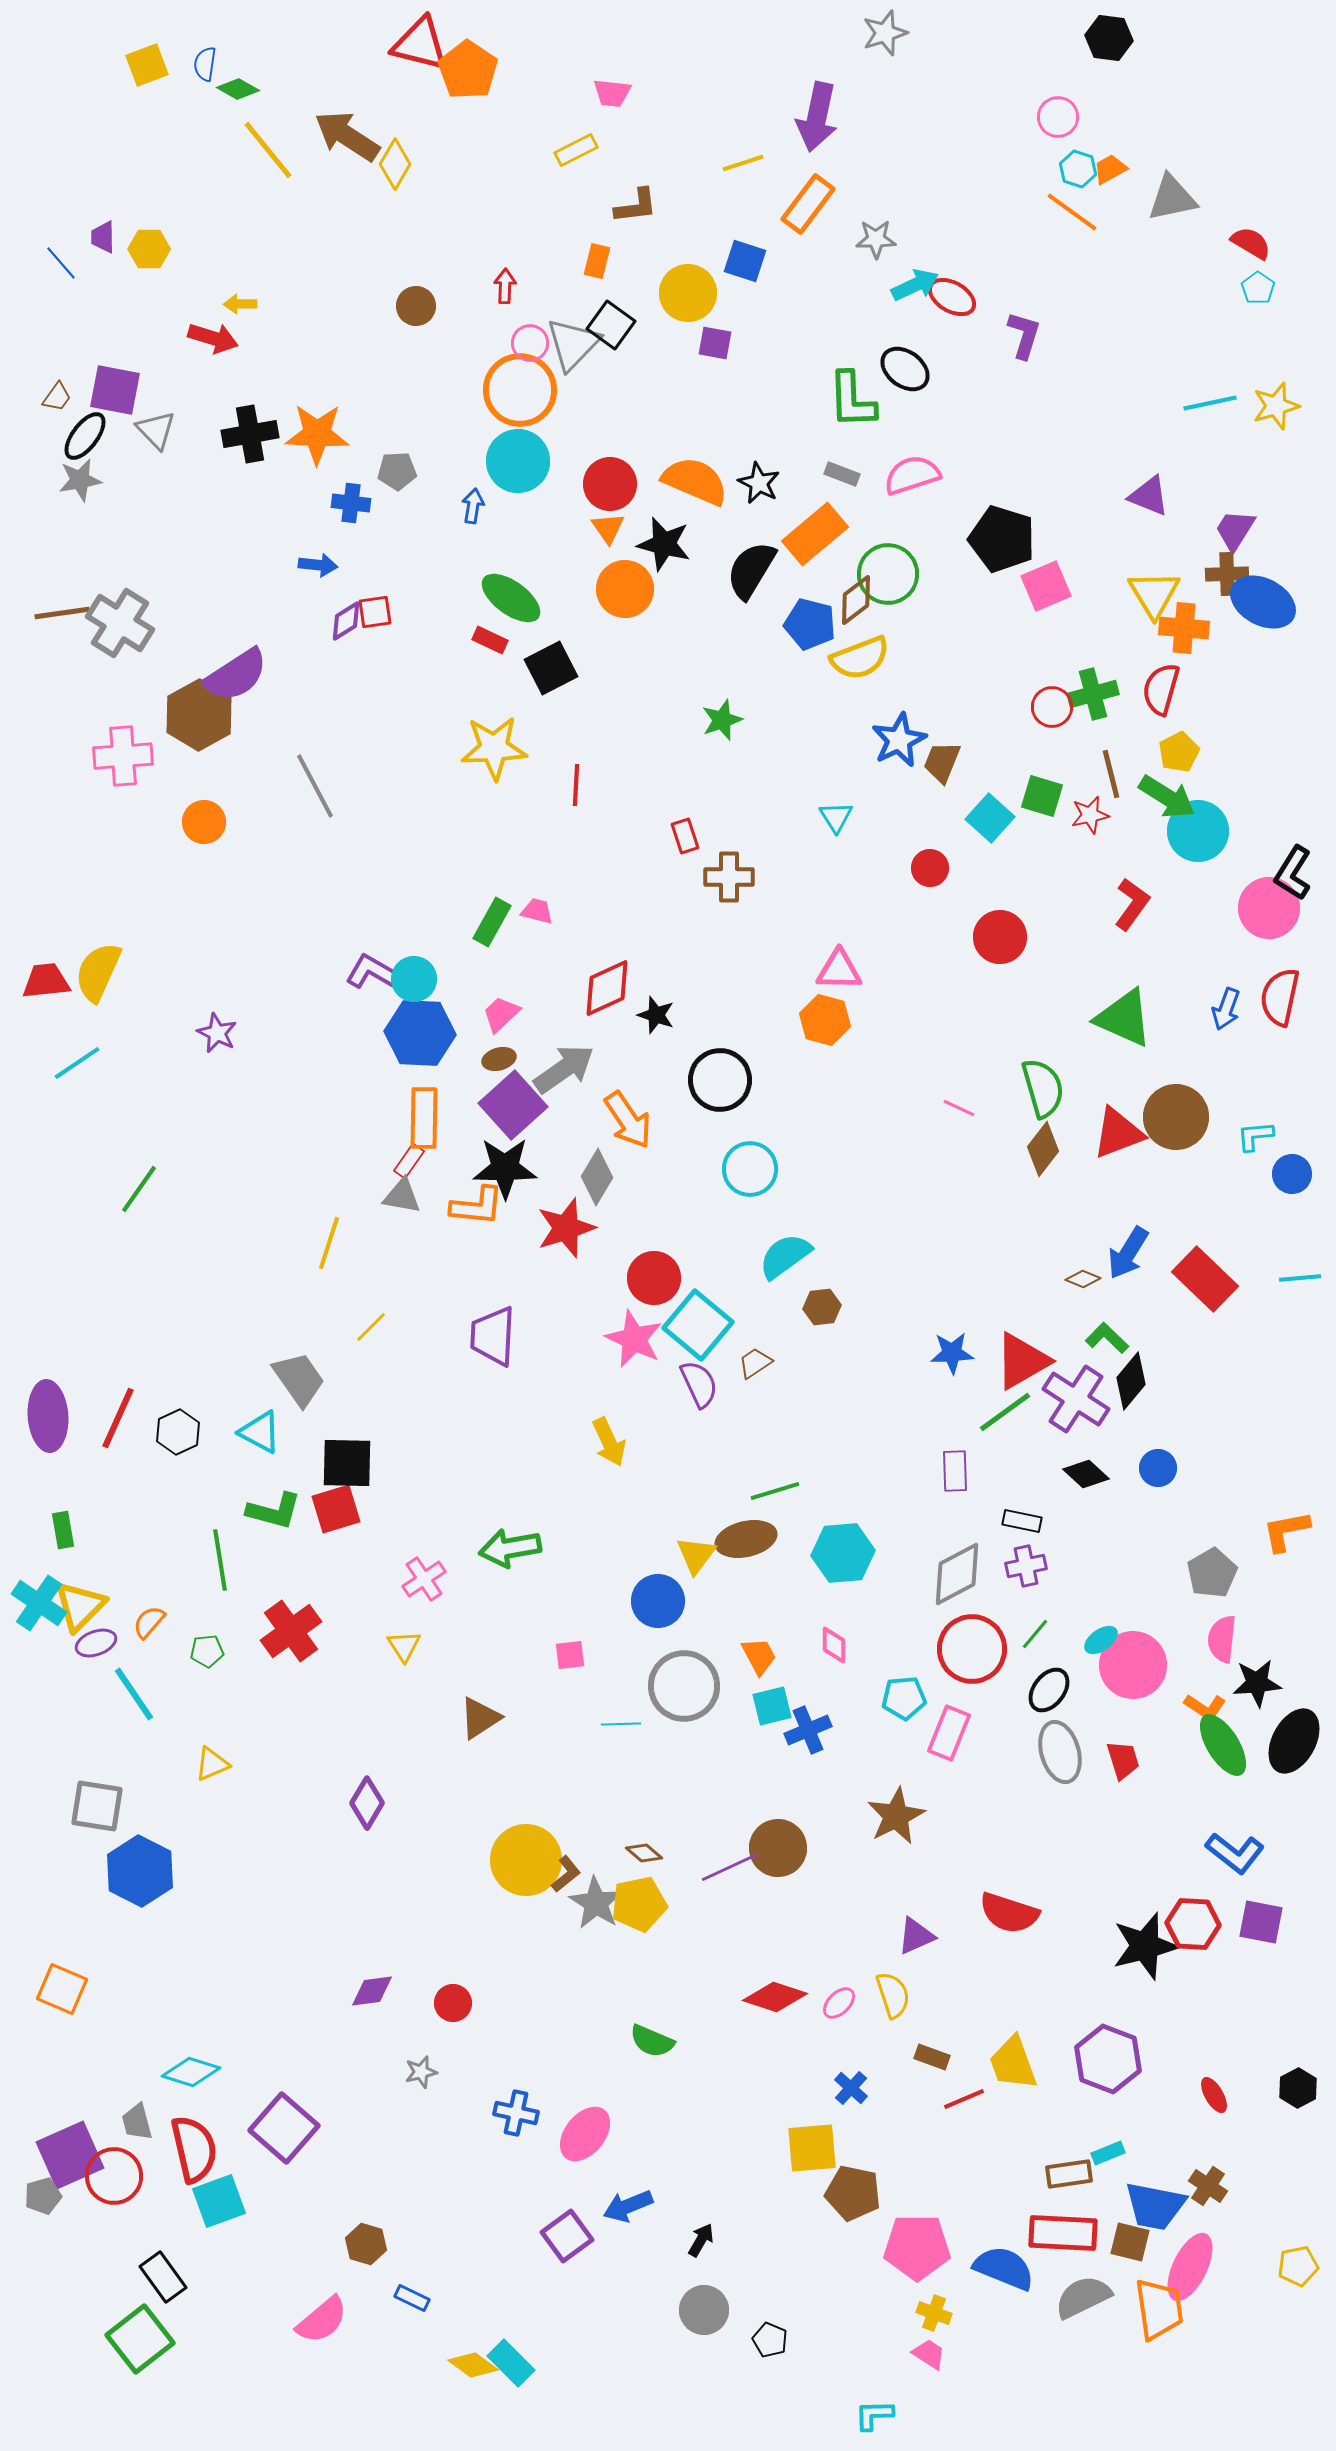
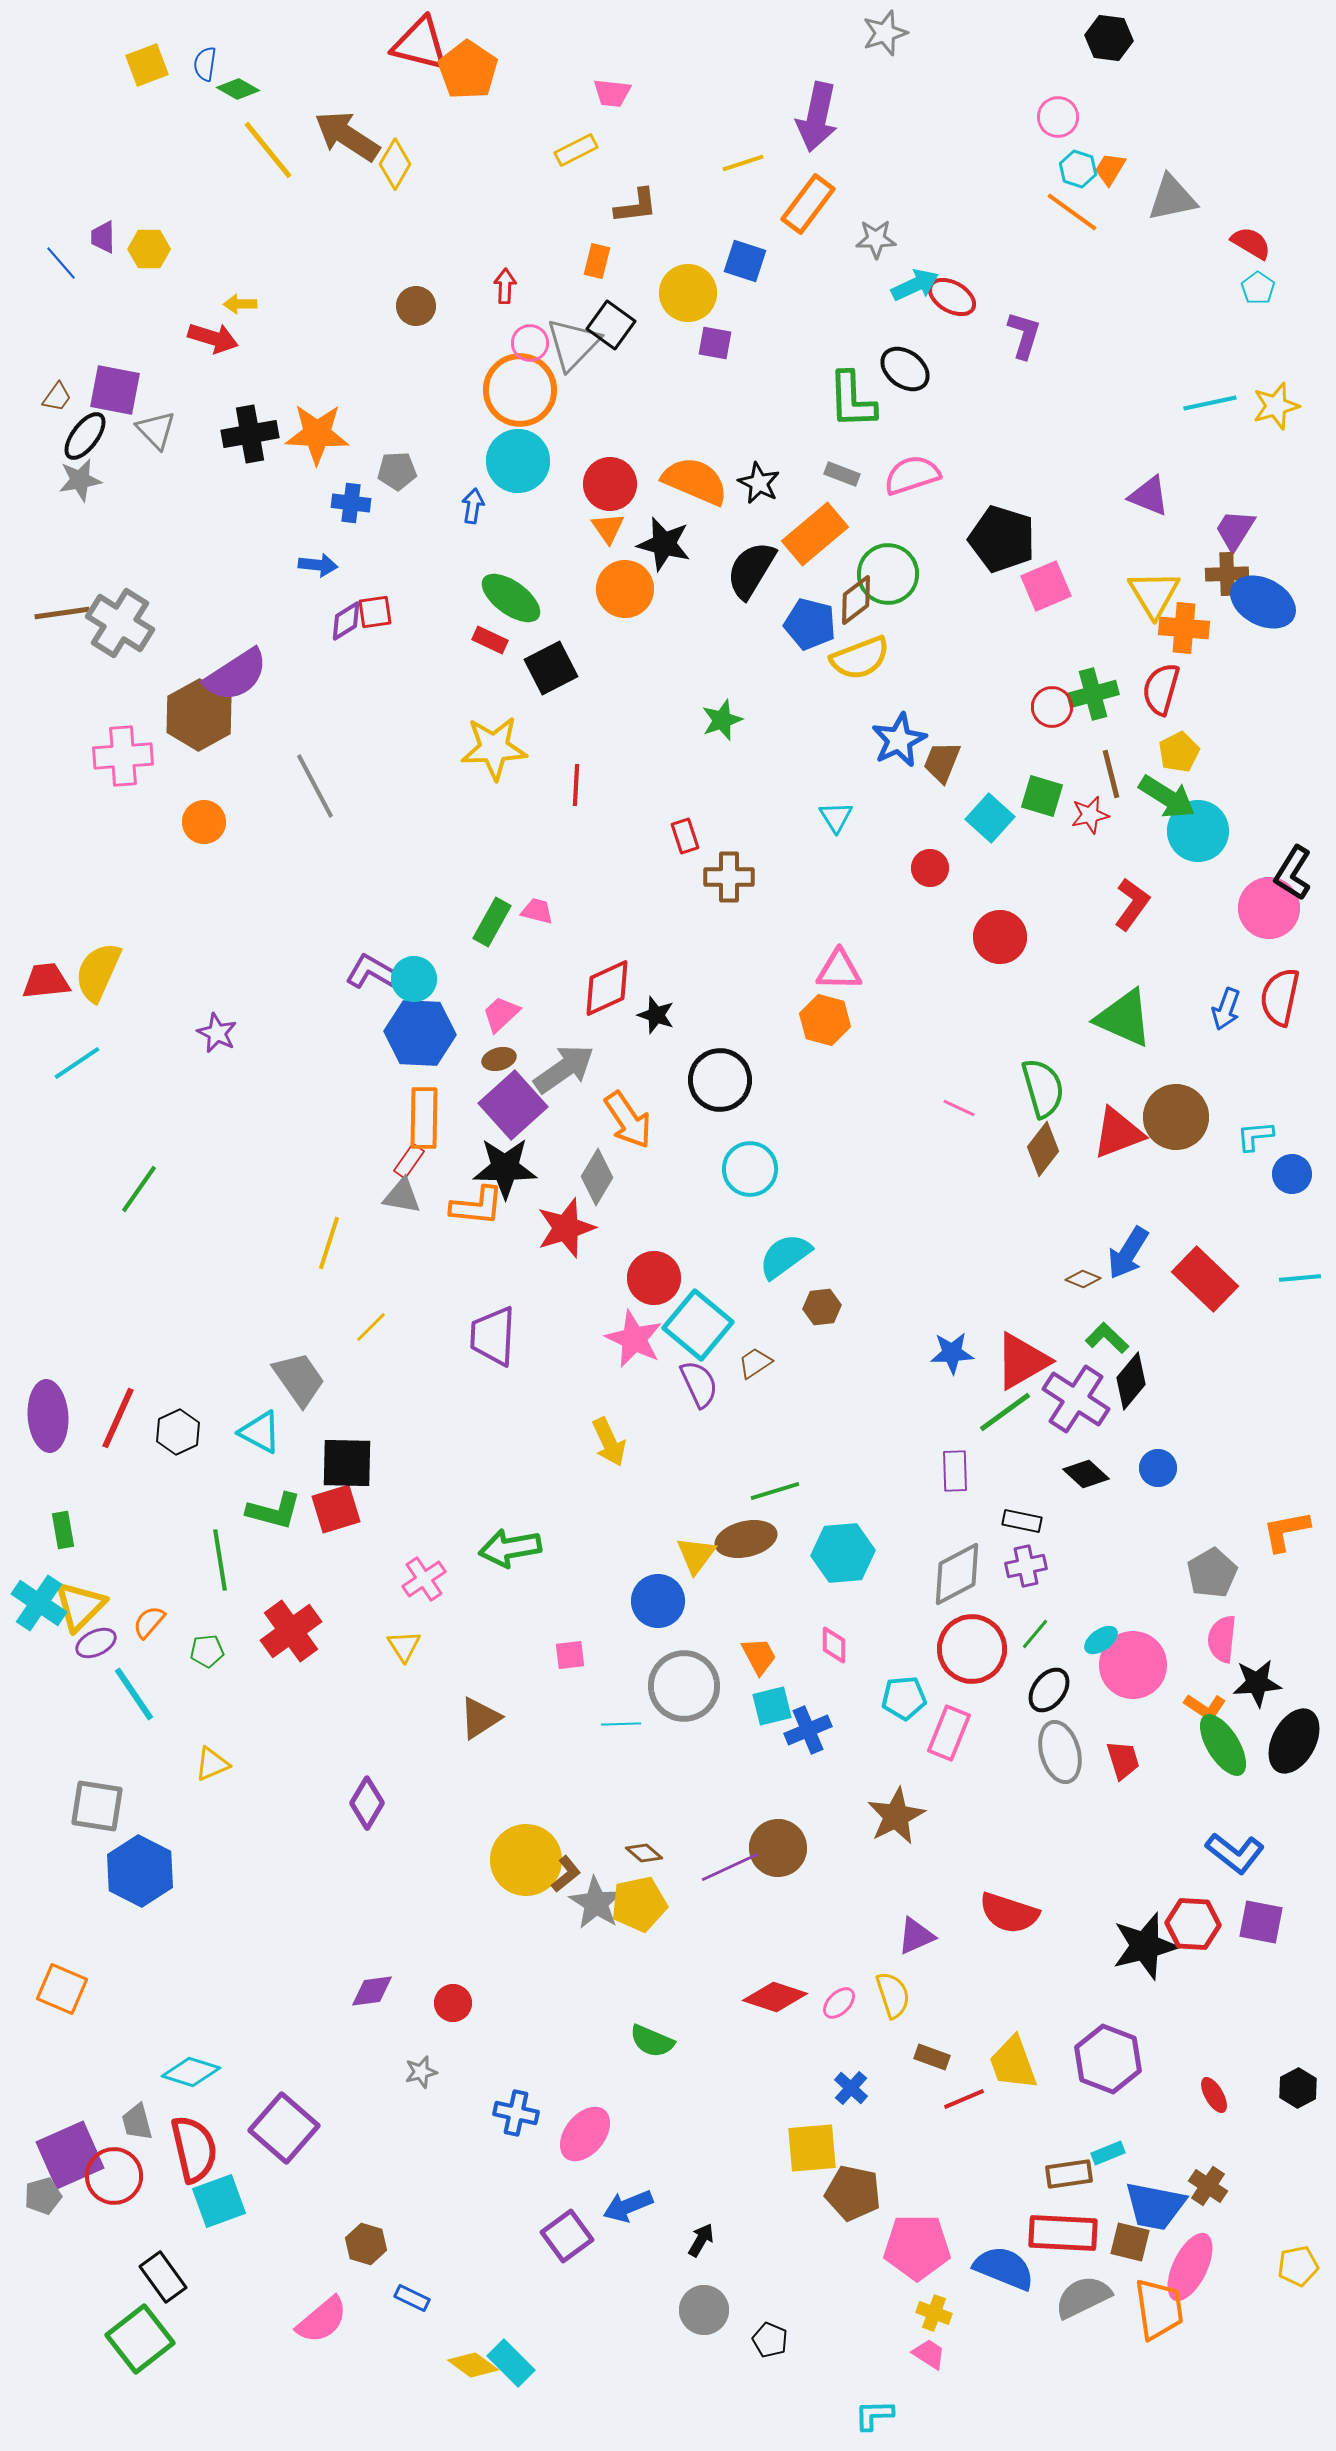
orange trapezoid at (1110, 169): rotated 30 degrees counterclockwise
purple ellipse at (96, 1643): rotated 6 degrees counterclockwise
